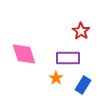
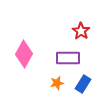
pink diamond: rotated 48 degrees clockwise
orange star: moved 1 px right, 5 px down; rotated 24 degrees clockwise
blue rectangle: moved 1 px up
